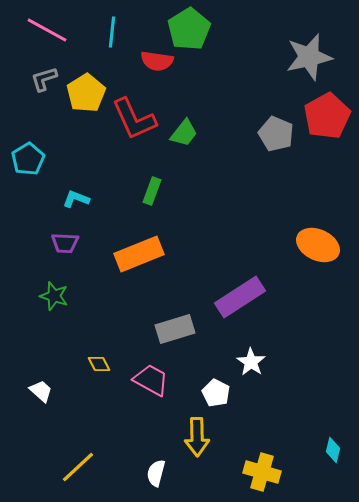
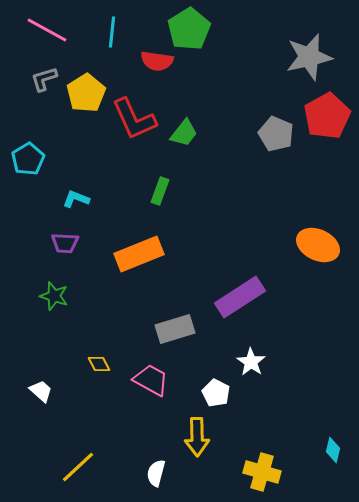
green rectangle: moved 8 px right
